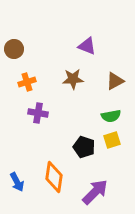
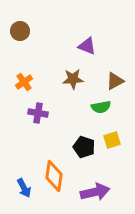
brown circle: moved 6 px right, 18 px up
orange cross: moved 3 px left; rotated 18 degrees counterclockwise
green semicircle: moved 10 px left, 9 px up
orange diamond: moved 1 px up
blue arrow: moved 7 px right, 6 px down
purple arrow: rotated 32 degrees clockwise
